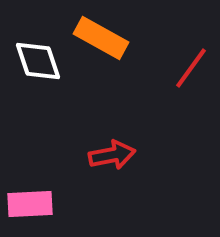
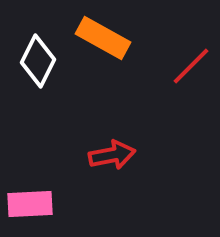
orange rectangle: moved 2 px right
white diamond: rotated 45 degrees clockwise
red line: moved 2 px up; rotated 9 degrees clockwise
